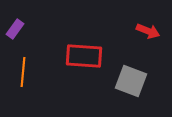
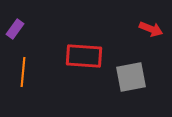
red arrow: moved 3 px right, 2 px up
gray square: moved 4 px up; rotated 32 degrees counterclockwise
